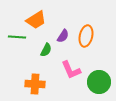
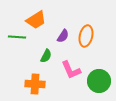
green semicircle: moved 6 px down
green circle: moved 1 px up
